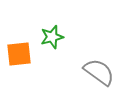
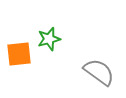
green star: moved 3 px left, 2 px down
